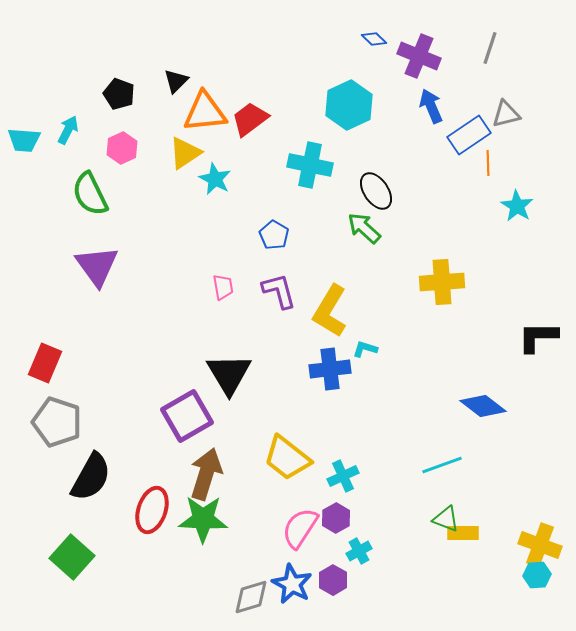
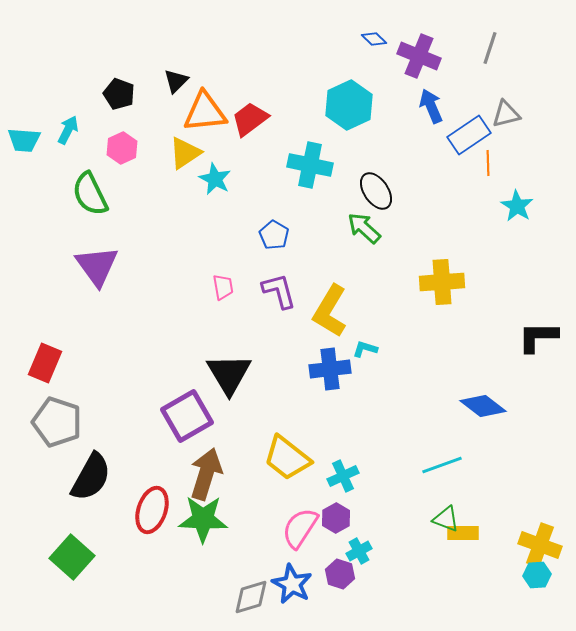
purple hexagon at (333, 580): moved 7 px right, 6 px up; rotated 12 degrees counterclockwise
